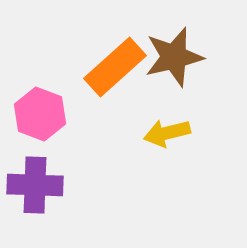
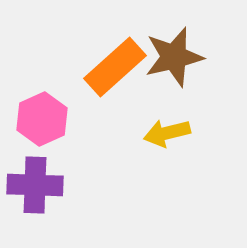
pink hexagon: moved 2 px right, 5 px down; rotated 15 degrees clockwise
